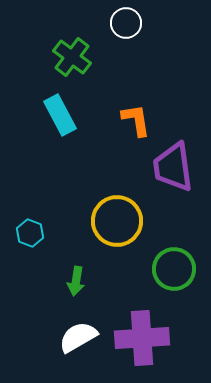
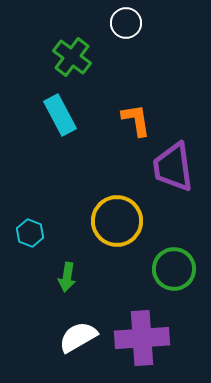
green arrow: moved 9 px left, 4 px up
